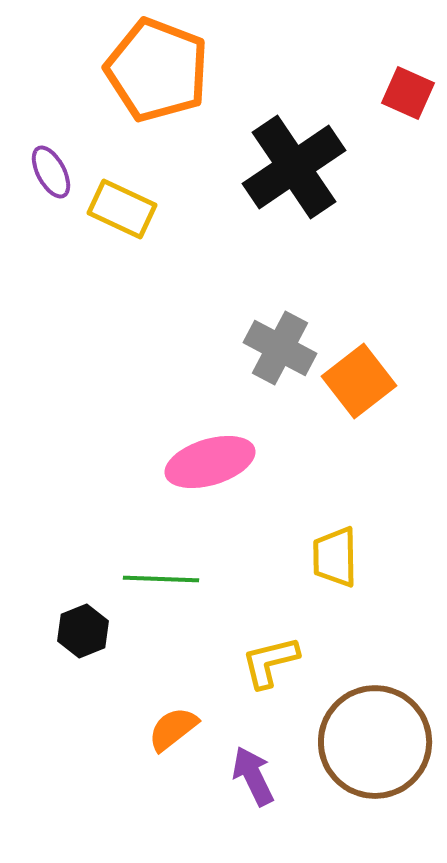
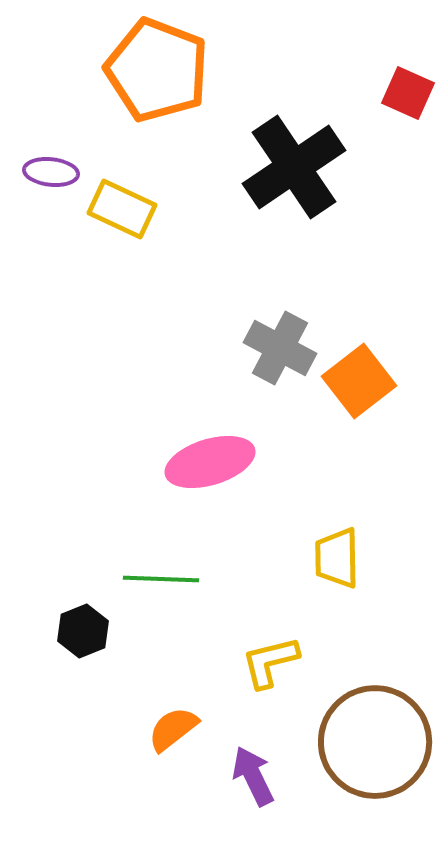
purple ellipse: rotated 56 degrees counterclockwise
yellow trapezoid: moved 2 px right, 1 px down
